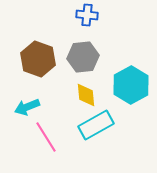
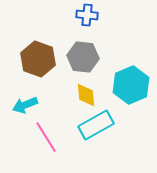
gray hexagon: rotated 12 degrees clockwise
cyan hexagon: rotated 6 degrees clockwise
cyan arrow: moved 2 px left, 2 px up
